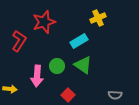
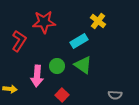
yellow cross: moved 3 px down; rotated 28 degrees counterclockwise
red star: rotated 15 degrees clockwise
red square: moved 6 px left
